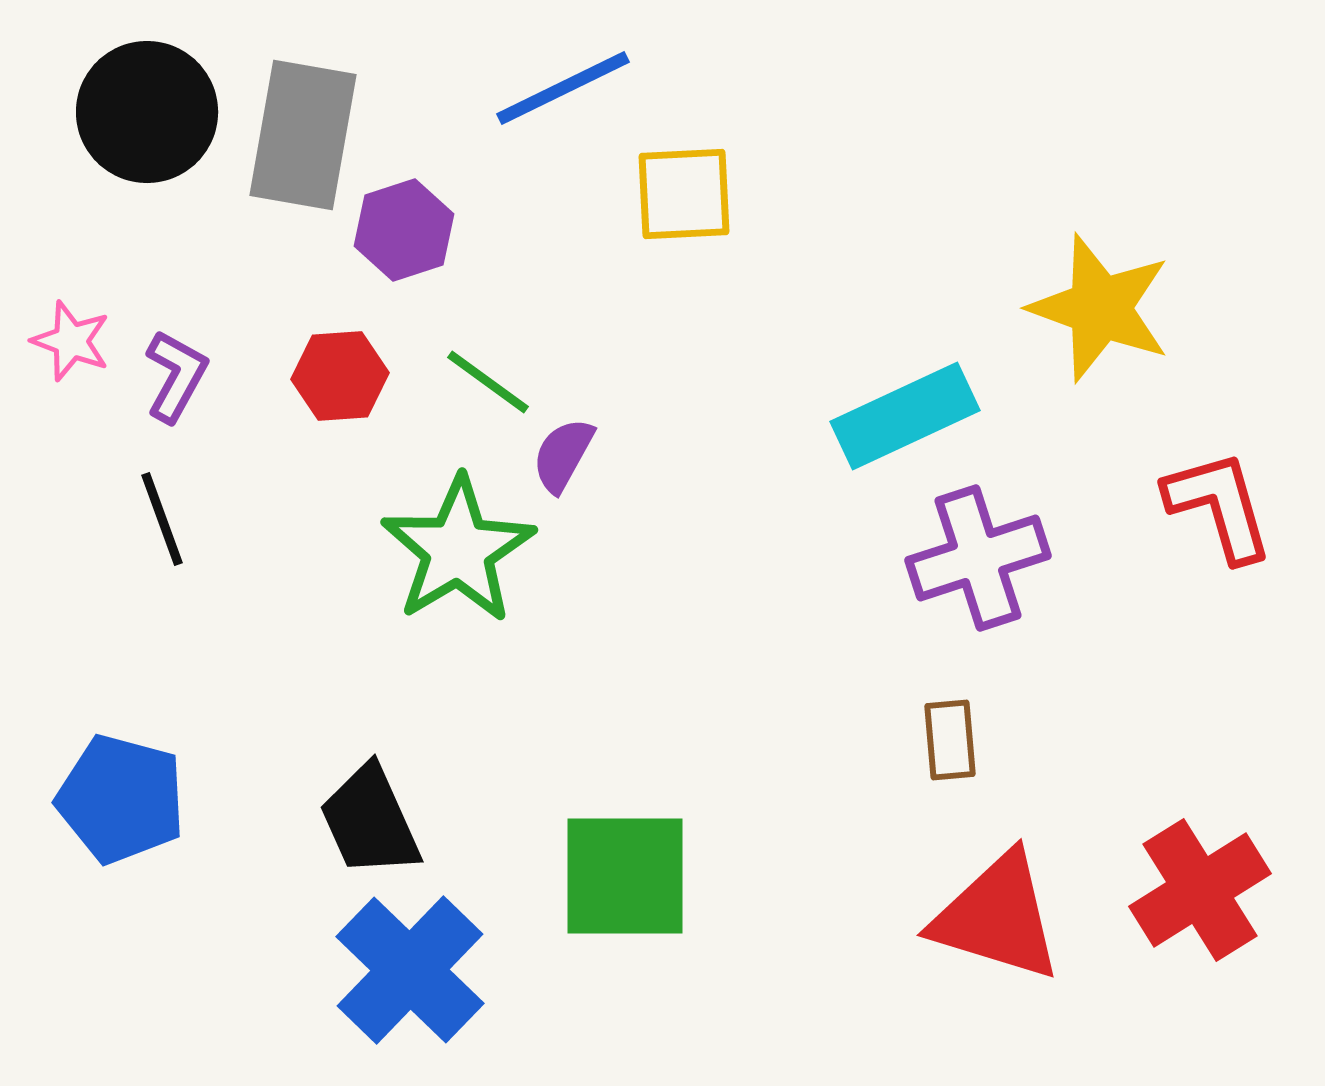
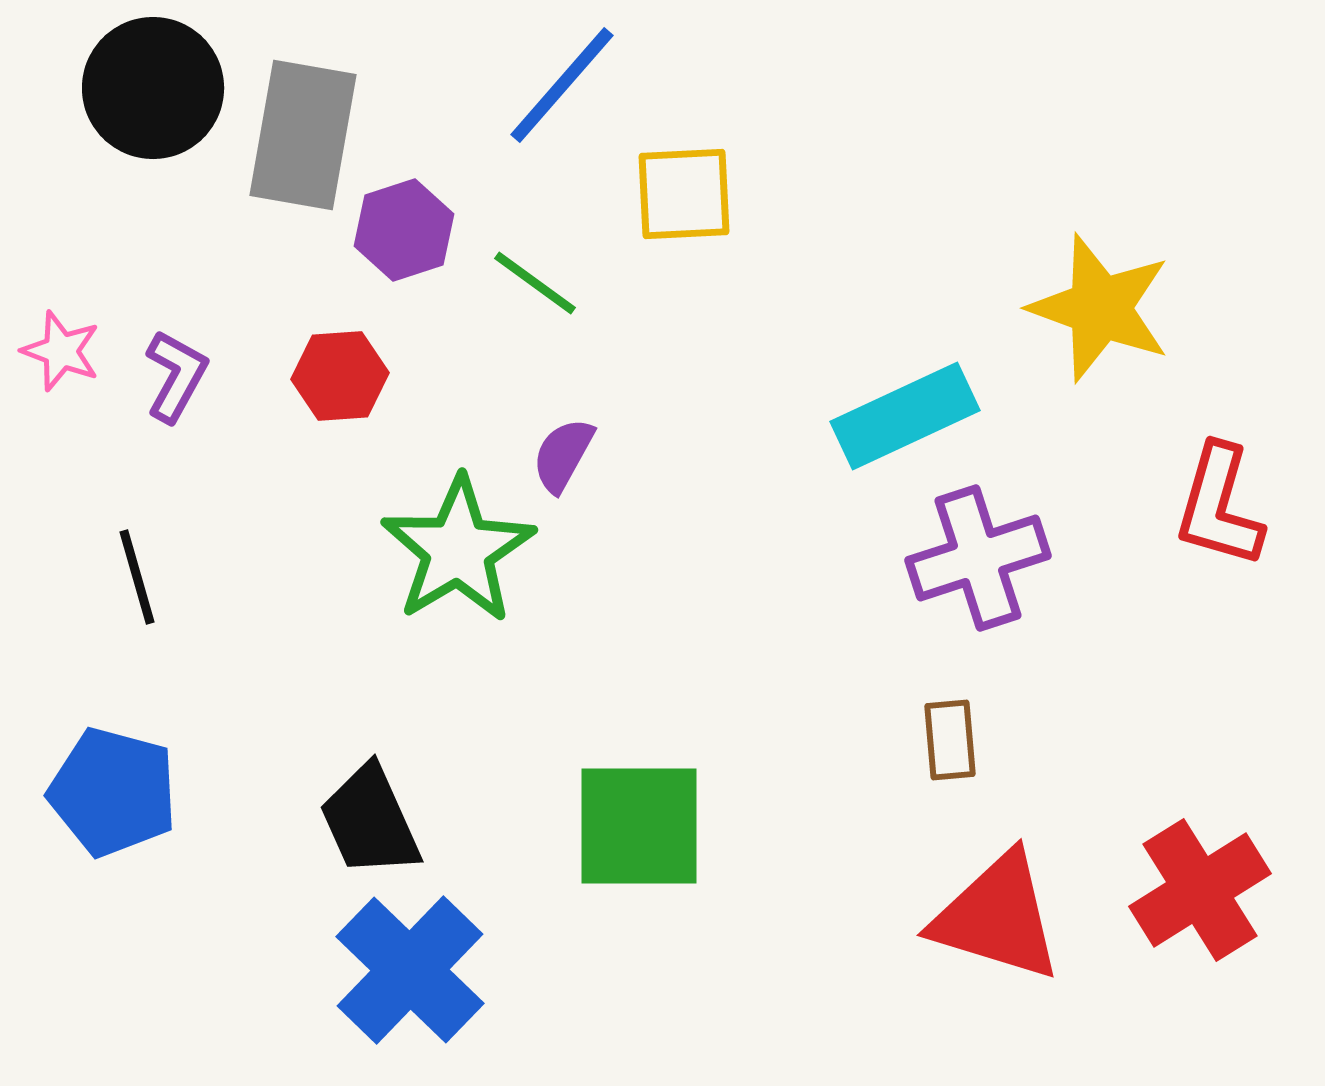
blue line: moved 1 px left, 3 px up; rotated 23 degrees counterclockwise
black circle: moved 6 px right, 24 px up
pink star: moved 10 px left, 10 px down
green line: moved 47 px right, 99 px up
red L-shape: rotated 148 degrees counterclockwise
black line: moved 25 px left, 58 px down; rotated 4 degrees clockwise
blue pentagon: moved 8 px left, 7 px up
green square: moved 14 px right, 50 px up
